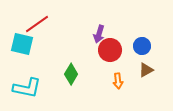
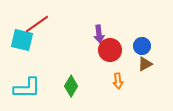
purple arrow: rotated 24 degrees counterclockwise
cyan square: moved 4 px up
brown triangle: moved 1 px left, 6 px up
green diamond: moved 12 px down
cyan L-shape: rotated 12 degrees counterclockwise
